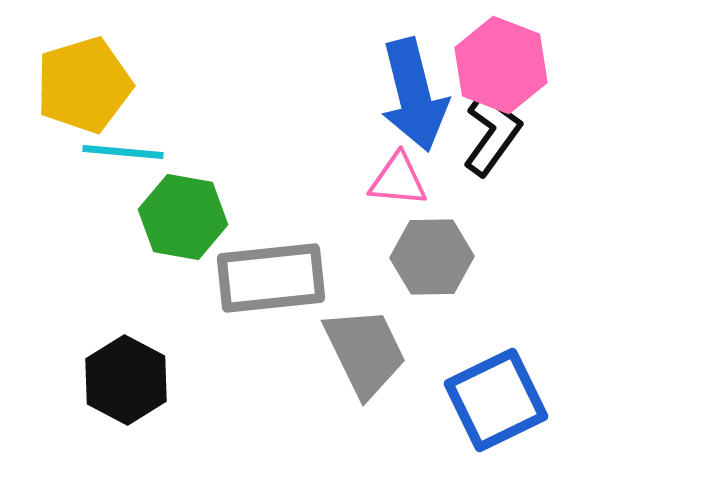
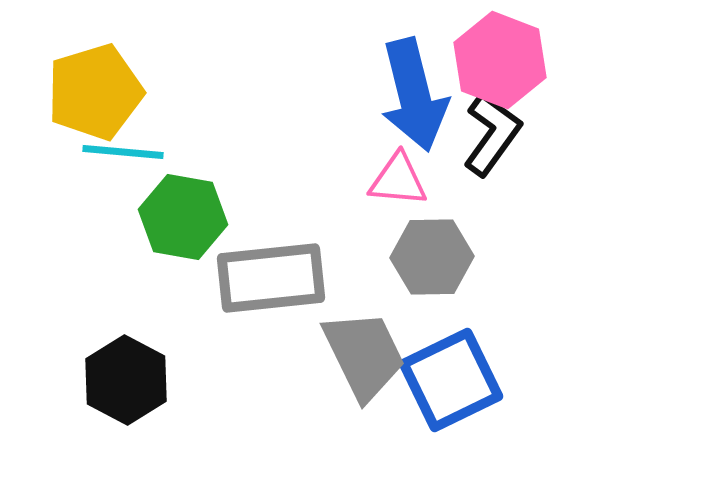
pink hexagon: moved 1 px left, 5 px up
yellow pentagon: moved 11 px right, 7 px down
gray trapezoid: moved 1 px left, 3 px down
blue square: moved 45 px left, 20 px up
